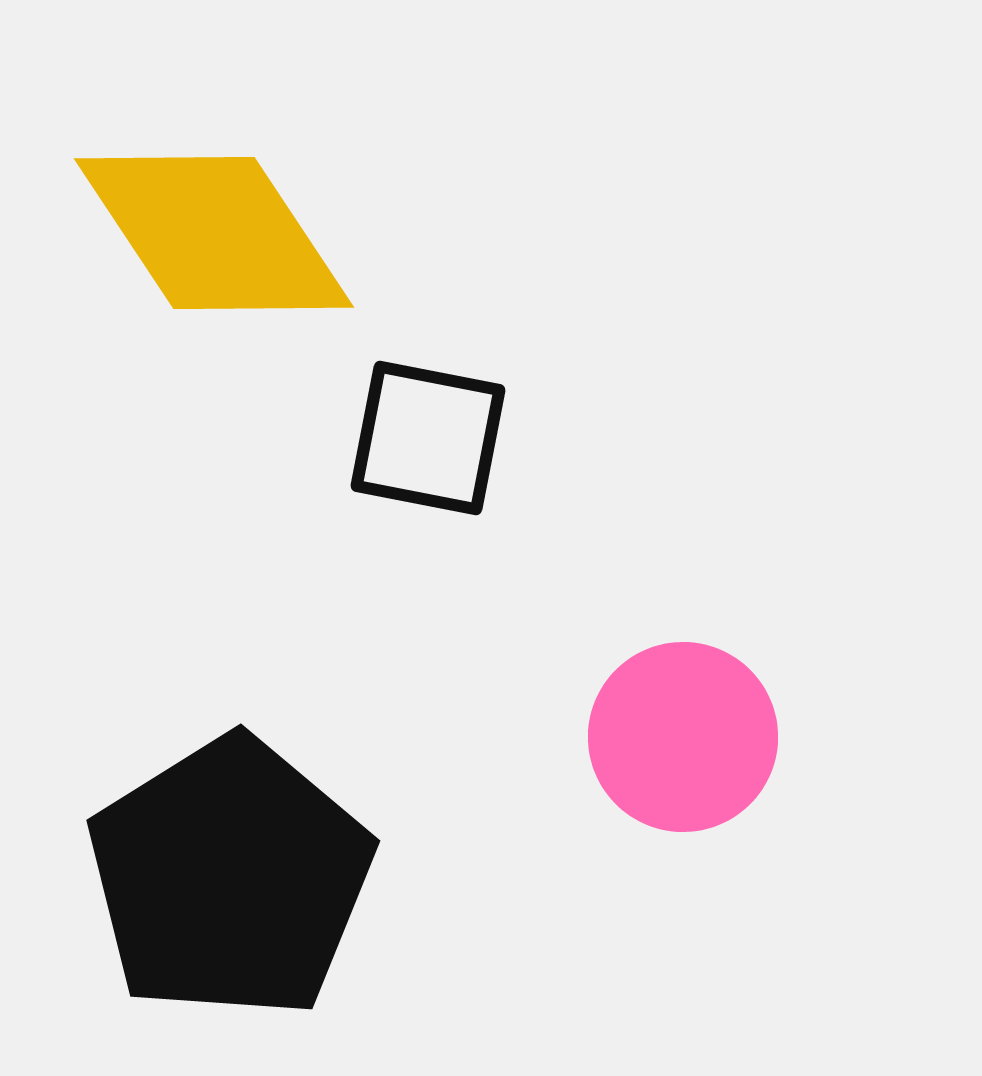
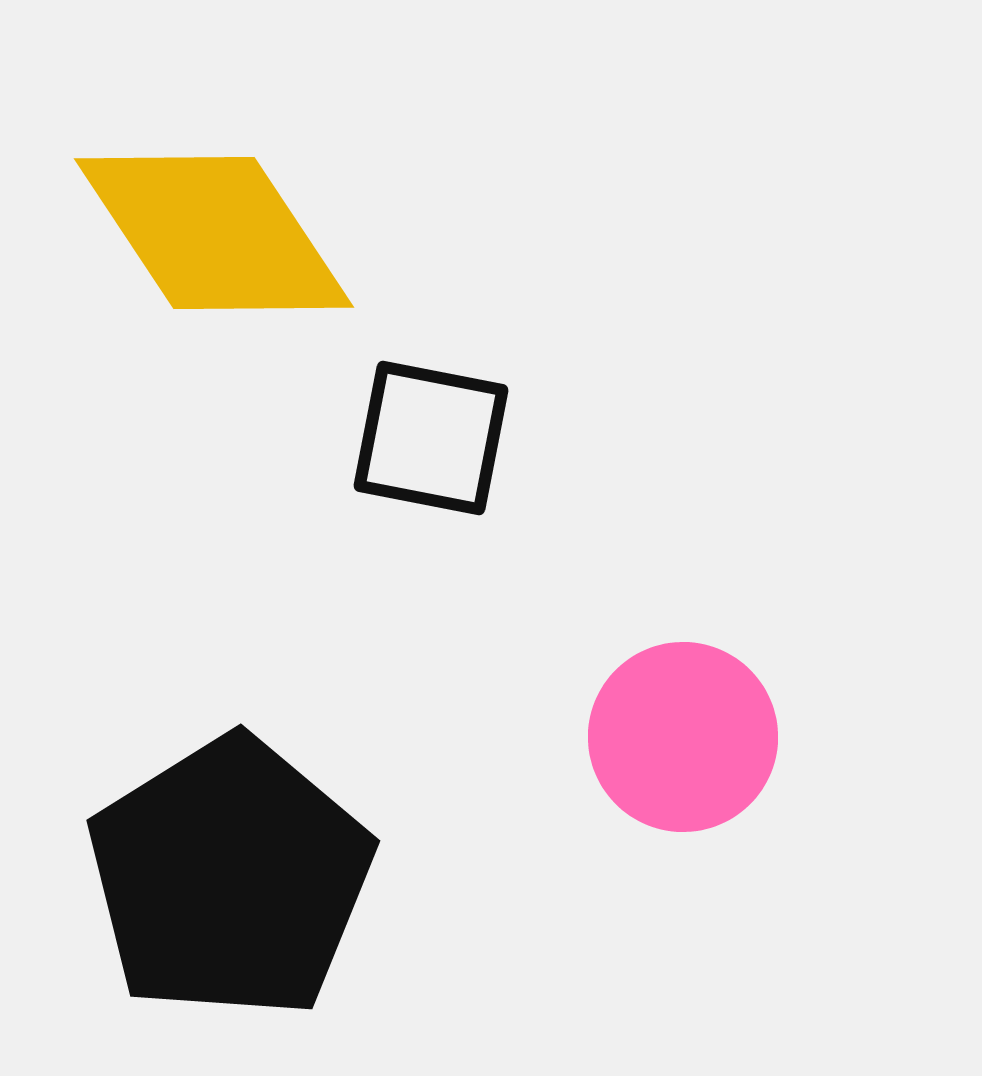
black square: moved 3 px right
